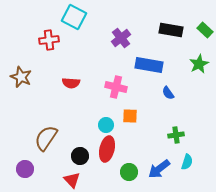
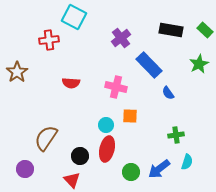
blue rectangle: rotated 36 degrees clockwise
brown star: moved 4 px left, 5 px up; rotated 15 degrees clockwise
green circle: moved 2 px right
